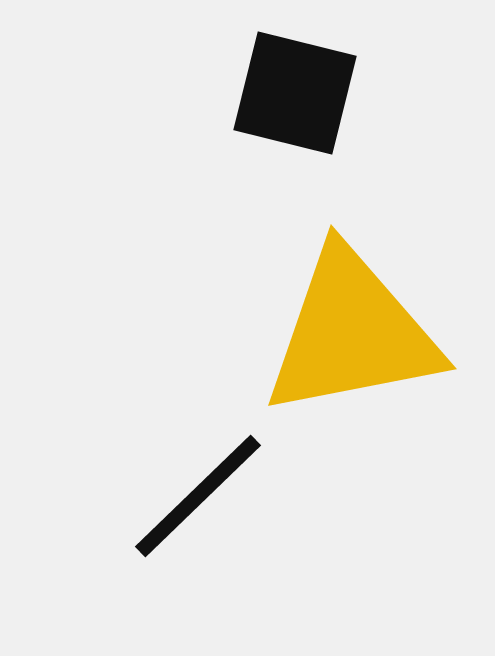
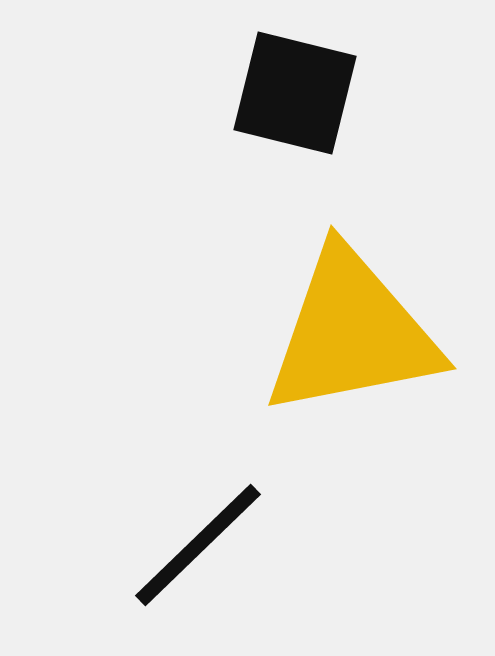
black line: moved 49 px down
